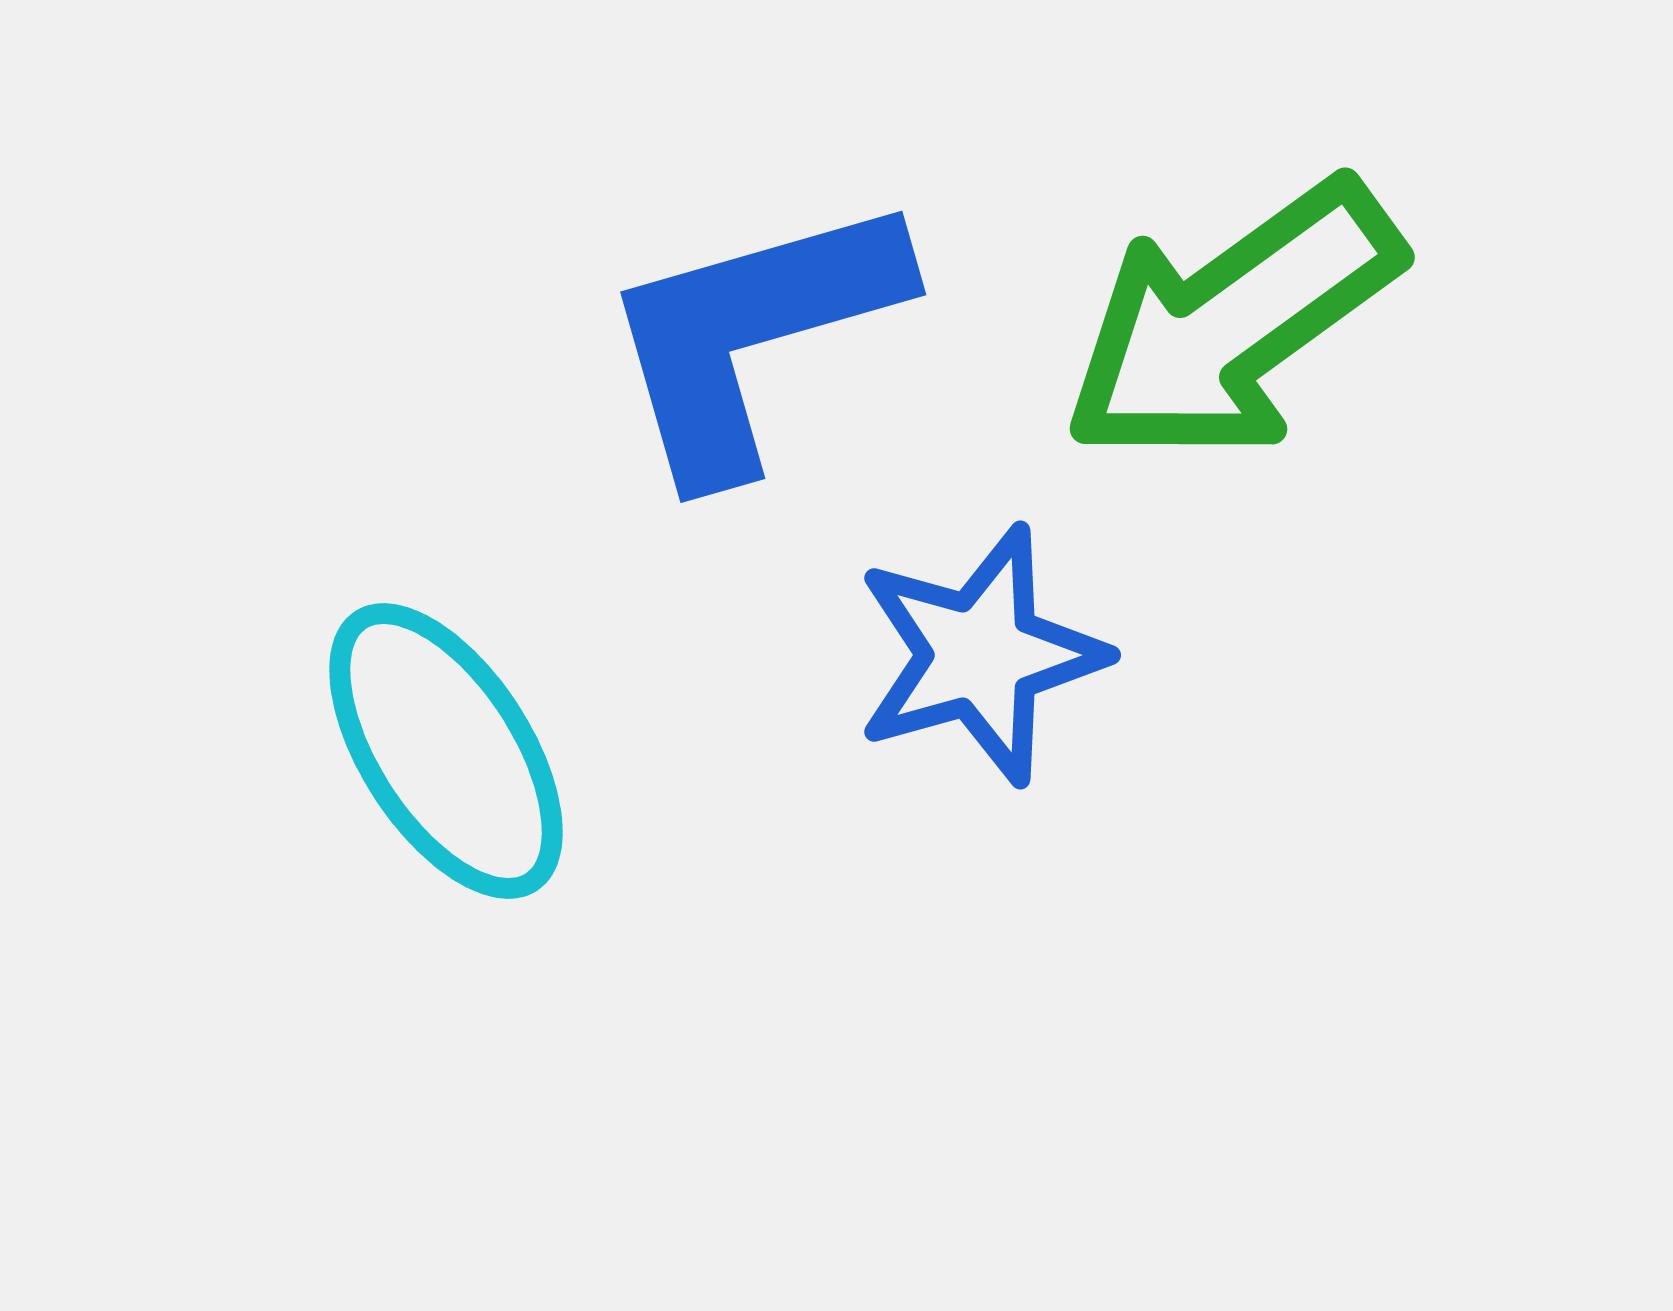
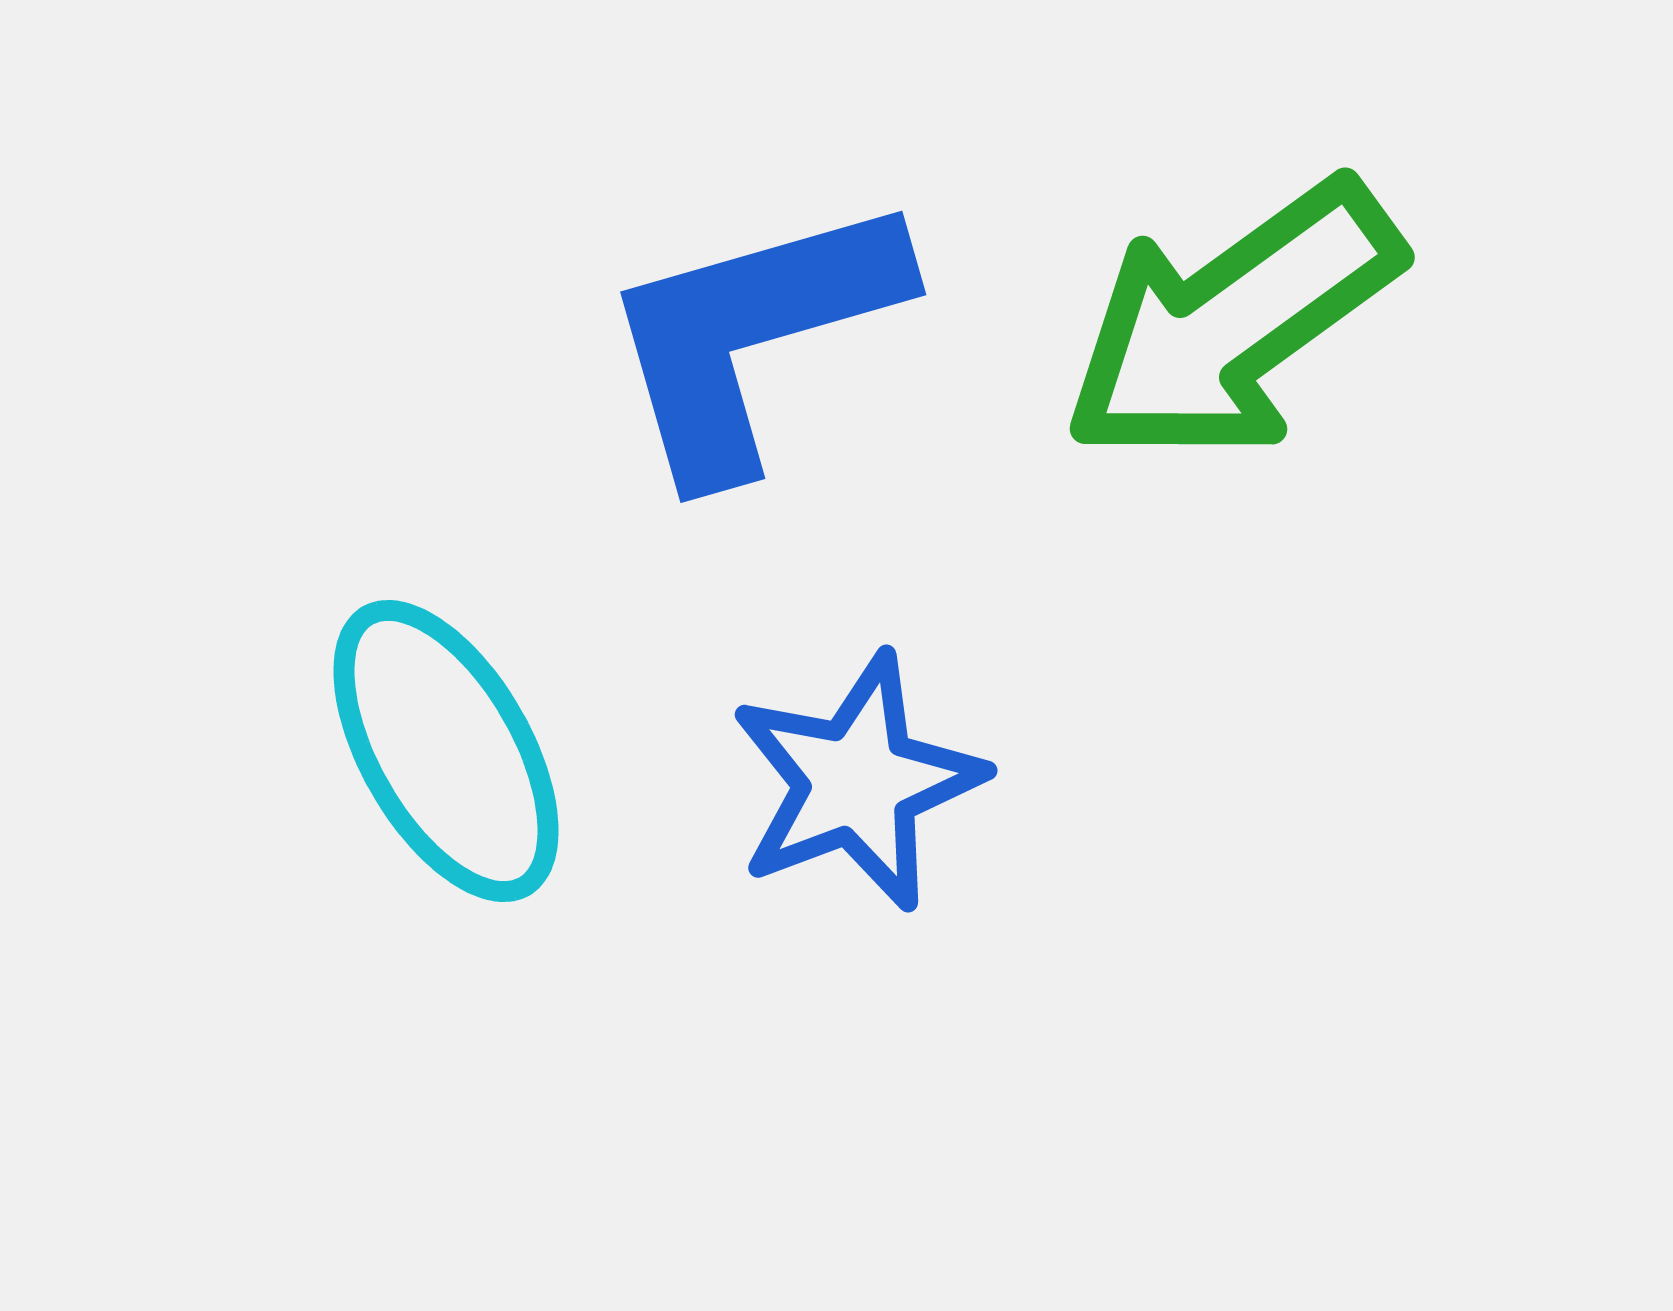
blue star: moved 123 px left, 127 px down; rotated 5 degrees counterclockwise
cyan ellipse: rotated 3 degrees clockwise
